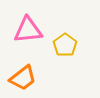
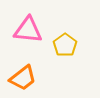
pink triangle: rotated 12 degrees clockwise
